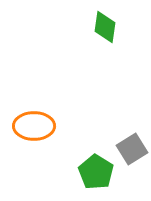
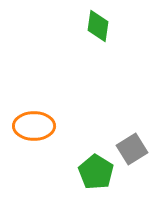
green diamond: moved 7 px left, 1 px up
